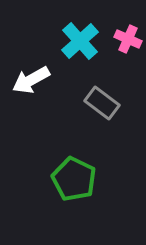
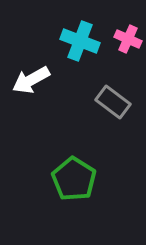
cyan cross: rotated 27 degrees counterclockwise
gray rectangle: moved 11 px right, 1 px up
green pentagon: rotated 6 degrees clockwise
